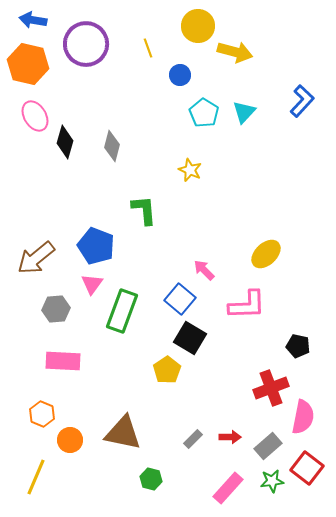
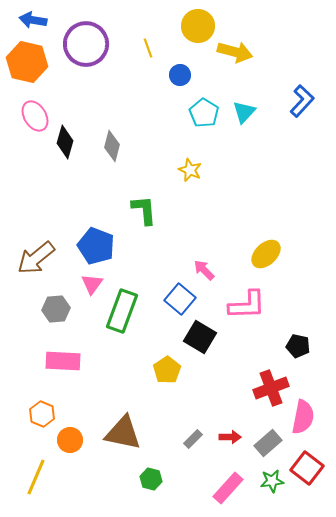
orange hexagon at (28, 64): moved 1 px left, 2 px up
black square at (190, 338): moved 10 px right, 1 px up
gray rectangle at (268, 446): moved 3 px up
